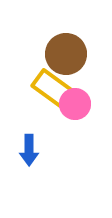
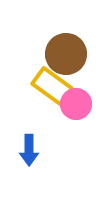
yellow rectangle: moved 2 px up
pink circle: moved 1 px right
